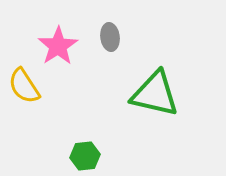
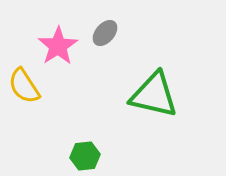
gray ellipse: moved 5 px left, 4 px up; rotated 48 degrees clockwise
green triangle: moved 1 px left, 1 px down
